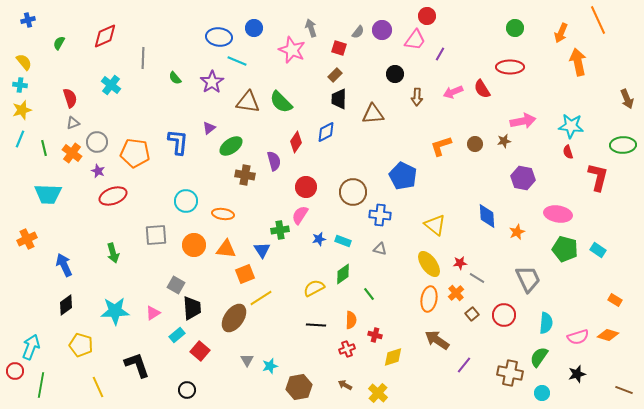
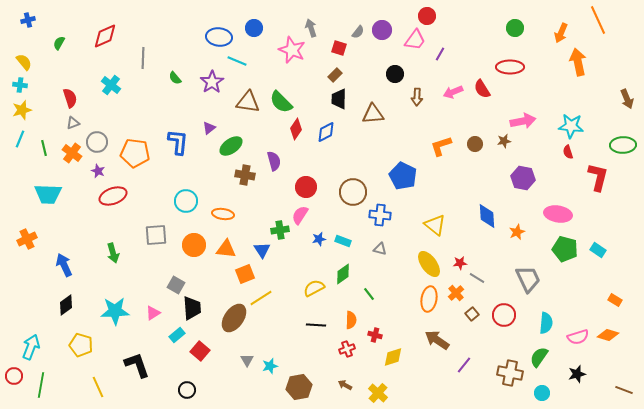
red diamond at (296, 142): moved 13 px up
red circle at (15, 371): moved 1 px left, 5 px down
